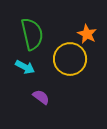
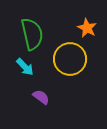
orange star: moved 6 px up
cyan arrow: rotated 18 degrees clockwise
